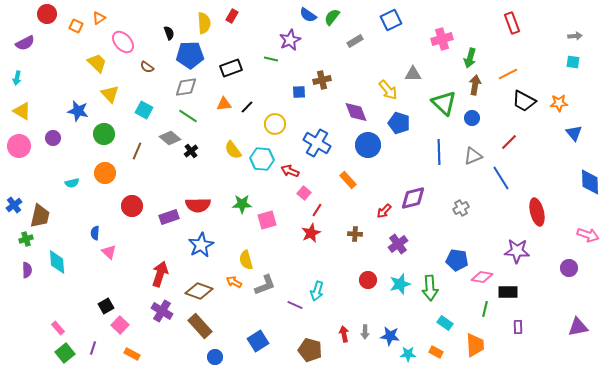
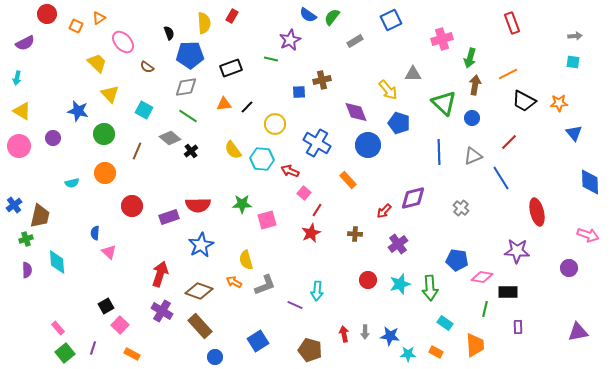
gray cross at (461, 208): rotated 21 degrees counterclockwise
cyan arrow at (317, 291): rotated 12 degrees counterclockwise
purple triangle at (578, 327): moved 5 px down
